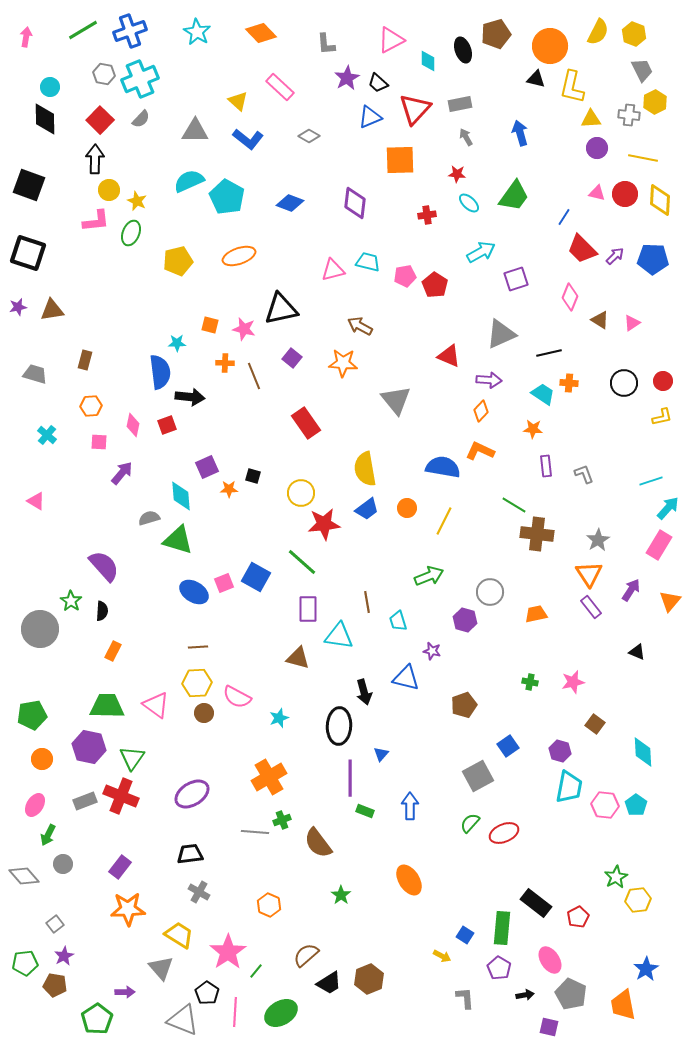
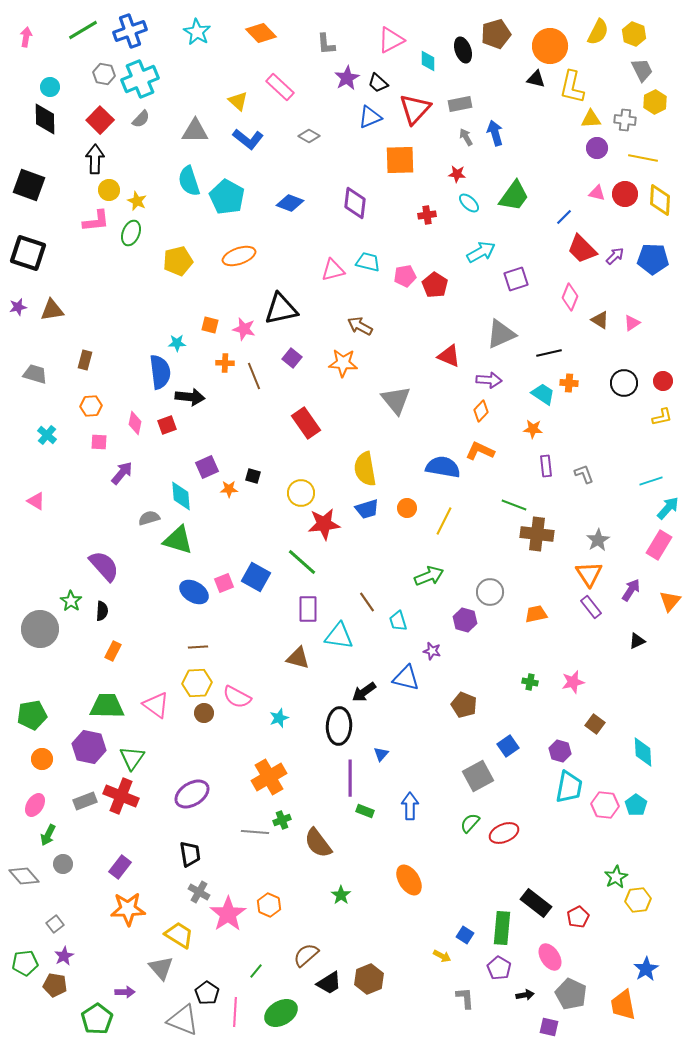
gray cross at (629, 115): moved 4 px left, 5 px down
blue arrow at (520, 133): moved 25 px left
cyan semicircle at (189, 181): rotated 84 degrees counterclockwise
blue line at (564, 217): rotated 12 degrees clockwise
pink diamond at (133, 425): moved 2 px right, 2 px up
green line at (514, 505): rotated 10 degrees counterclockwise
blue trapezoid at (367, 509): rotated 20 degrees clockwise
brown line at (367, 602): rotated 25 degrees counterclockwise
black triangle at (637, 652): moved 11 px up; rotated 48 degrees counterclockwise
black arrow at (364, 692): rotated 70 degrees clockwise
brown pentagon at (464, 705): rotated 30 degrees counterclockwise
black trapezoid at (190, 854): rotated 88 degrees clockwise
pink star at (228, 952): moved 38 px up
pink ellipse at (550, 960): moved 3 px up
